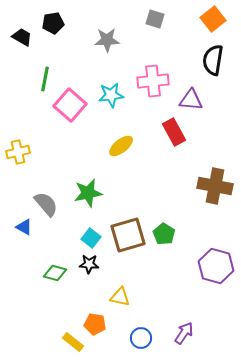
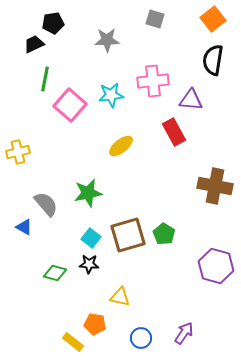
black trapezoid: moved 12 px right, 7 px down; rotated 55 degrees counterclockwise
